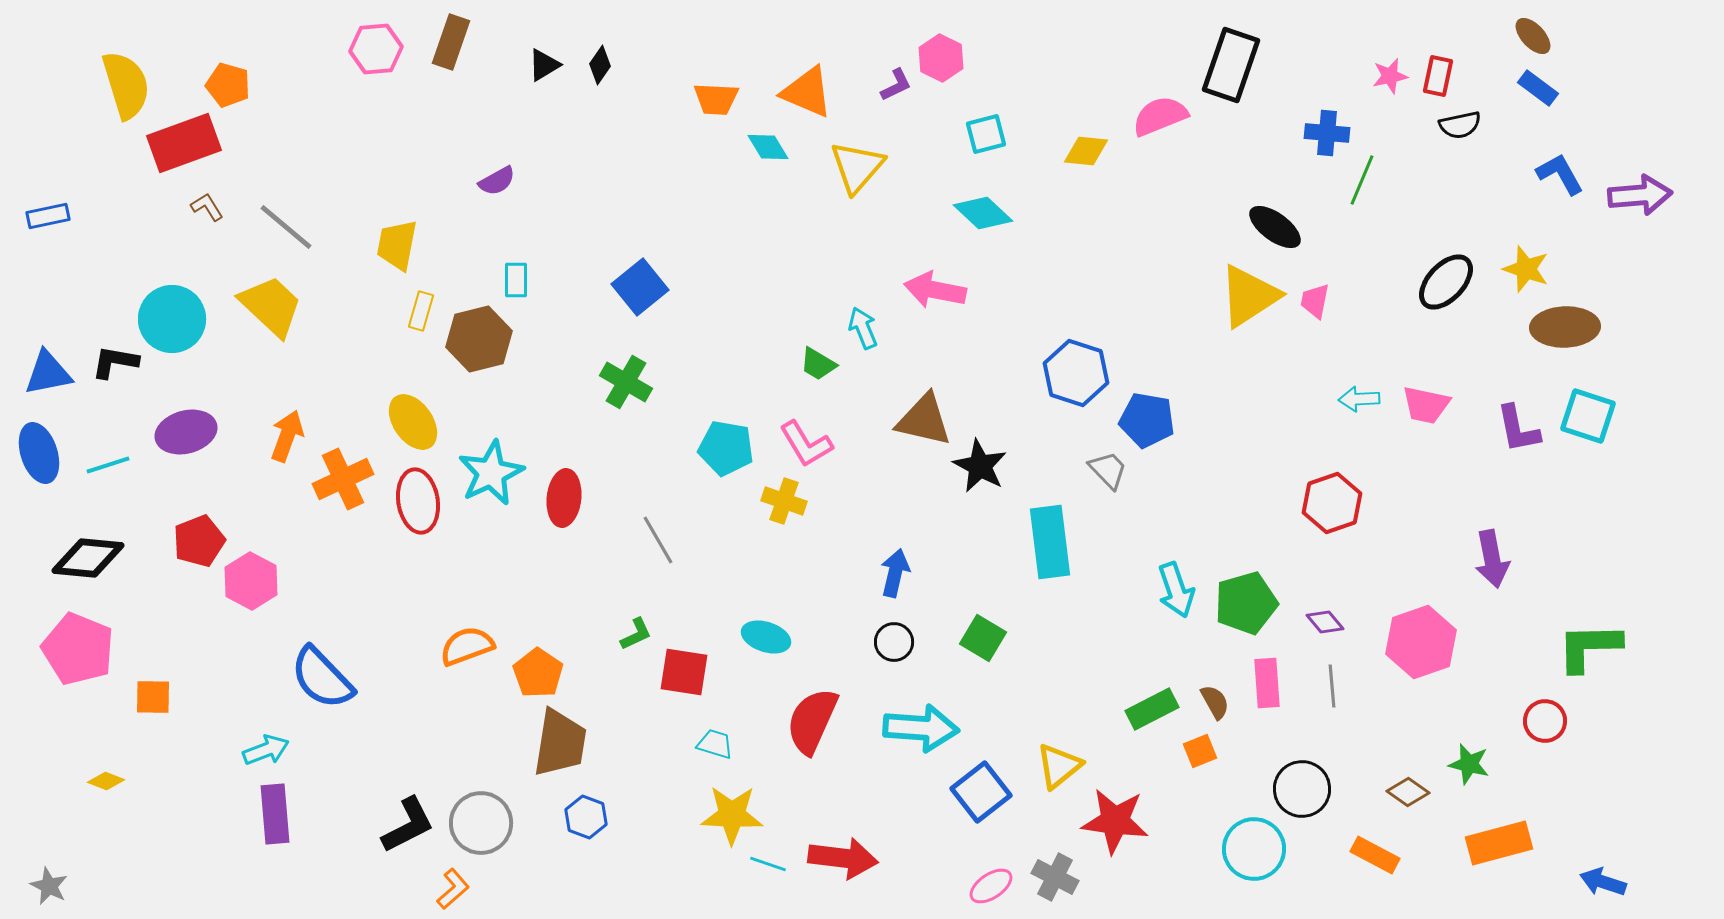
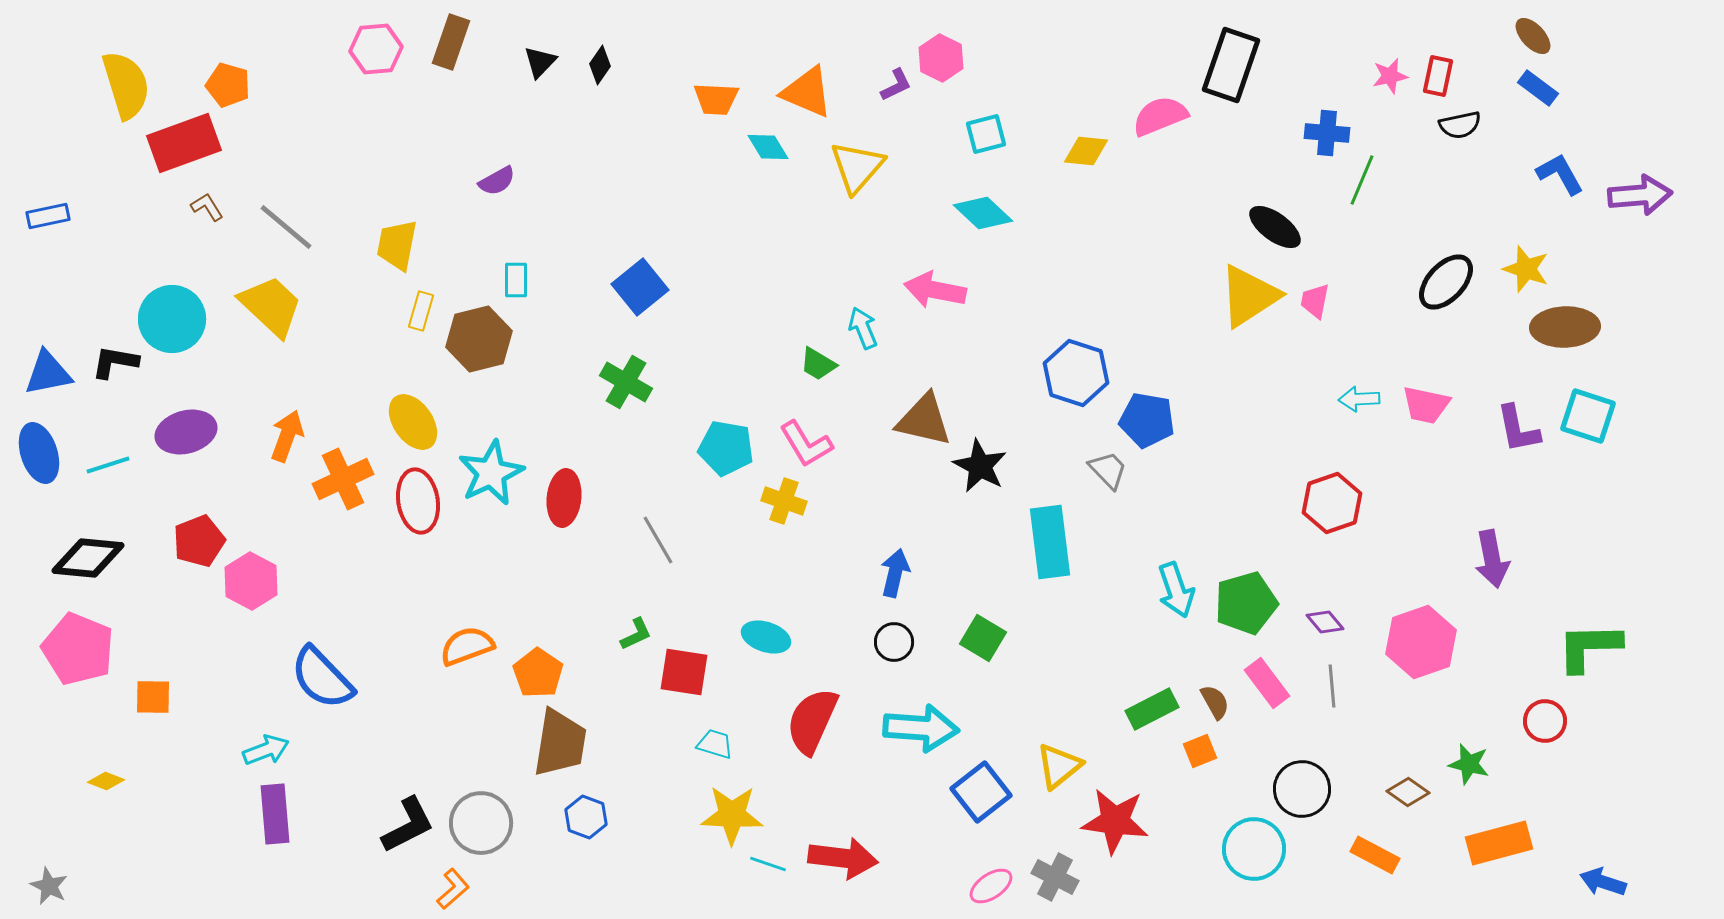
black triangle at (544, 65): moved 4 px left, 3 px up; rotated 15 degrees counterclockwise
pink rectangle at (1267, 683): rotated 33 degrees counterclockwise
